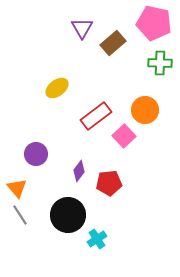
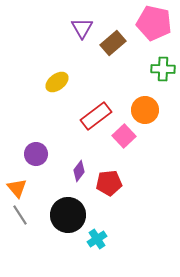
green cross: moved 3 px right, 6 px down
yellow ellipse: moved 6 px up
